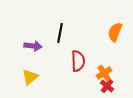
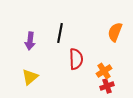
purple arrow: moved 3 px left, 5 px up; rotated 90 degrees clockwise
red semicircle: moved 2 px left, 2 px up
orange cross: moved 2 px up
red cross: rotated 32 degrees clockwise
